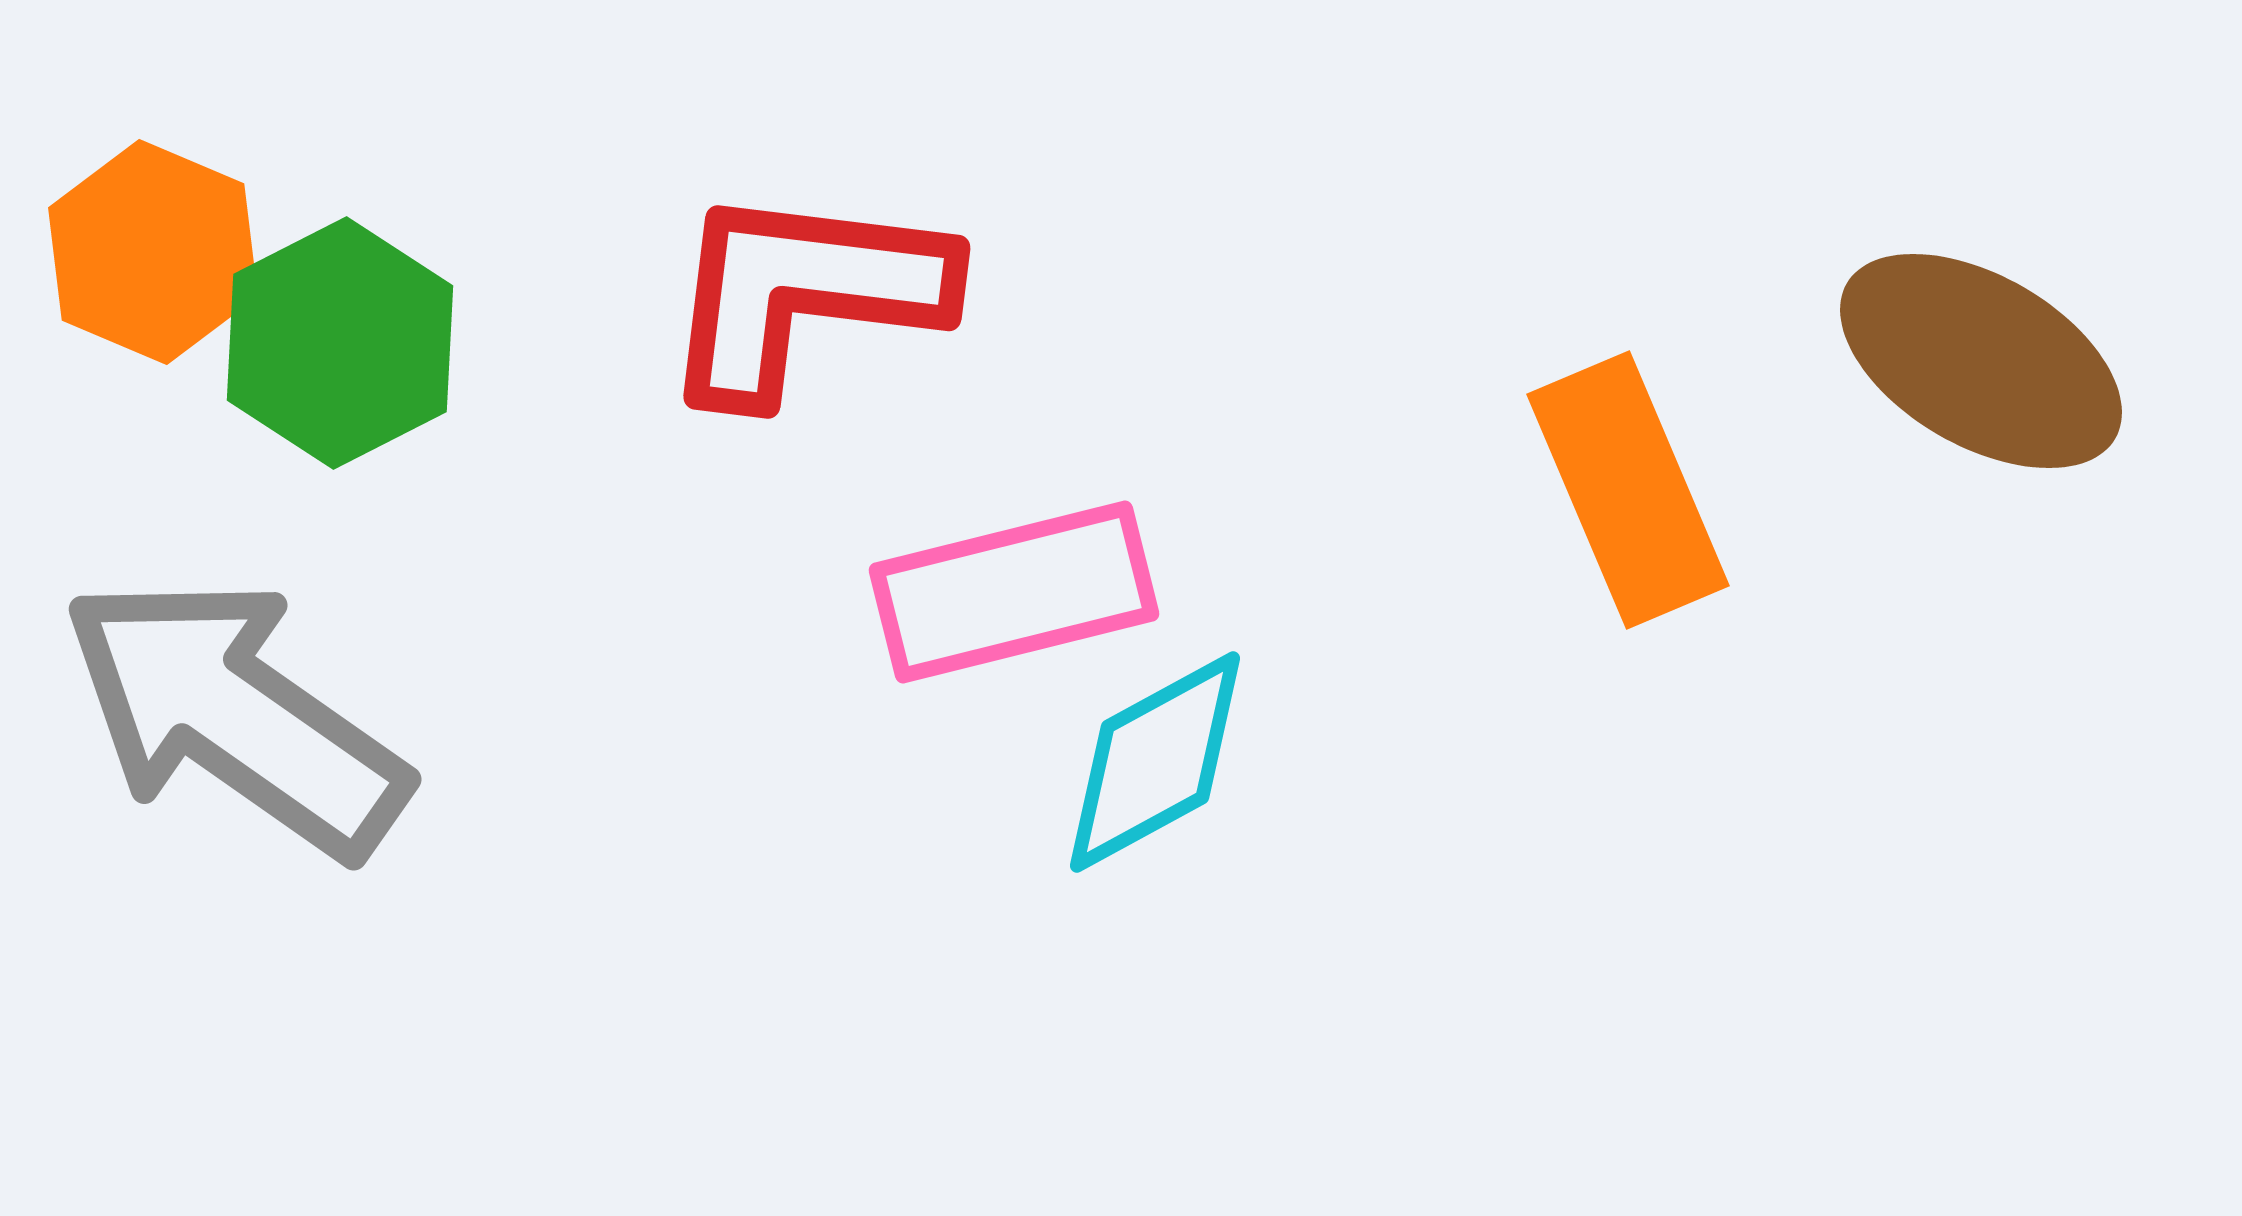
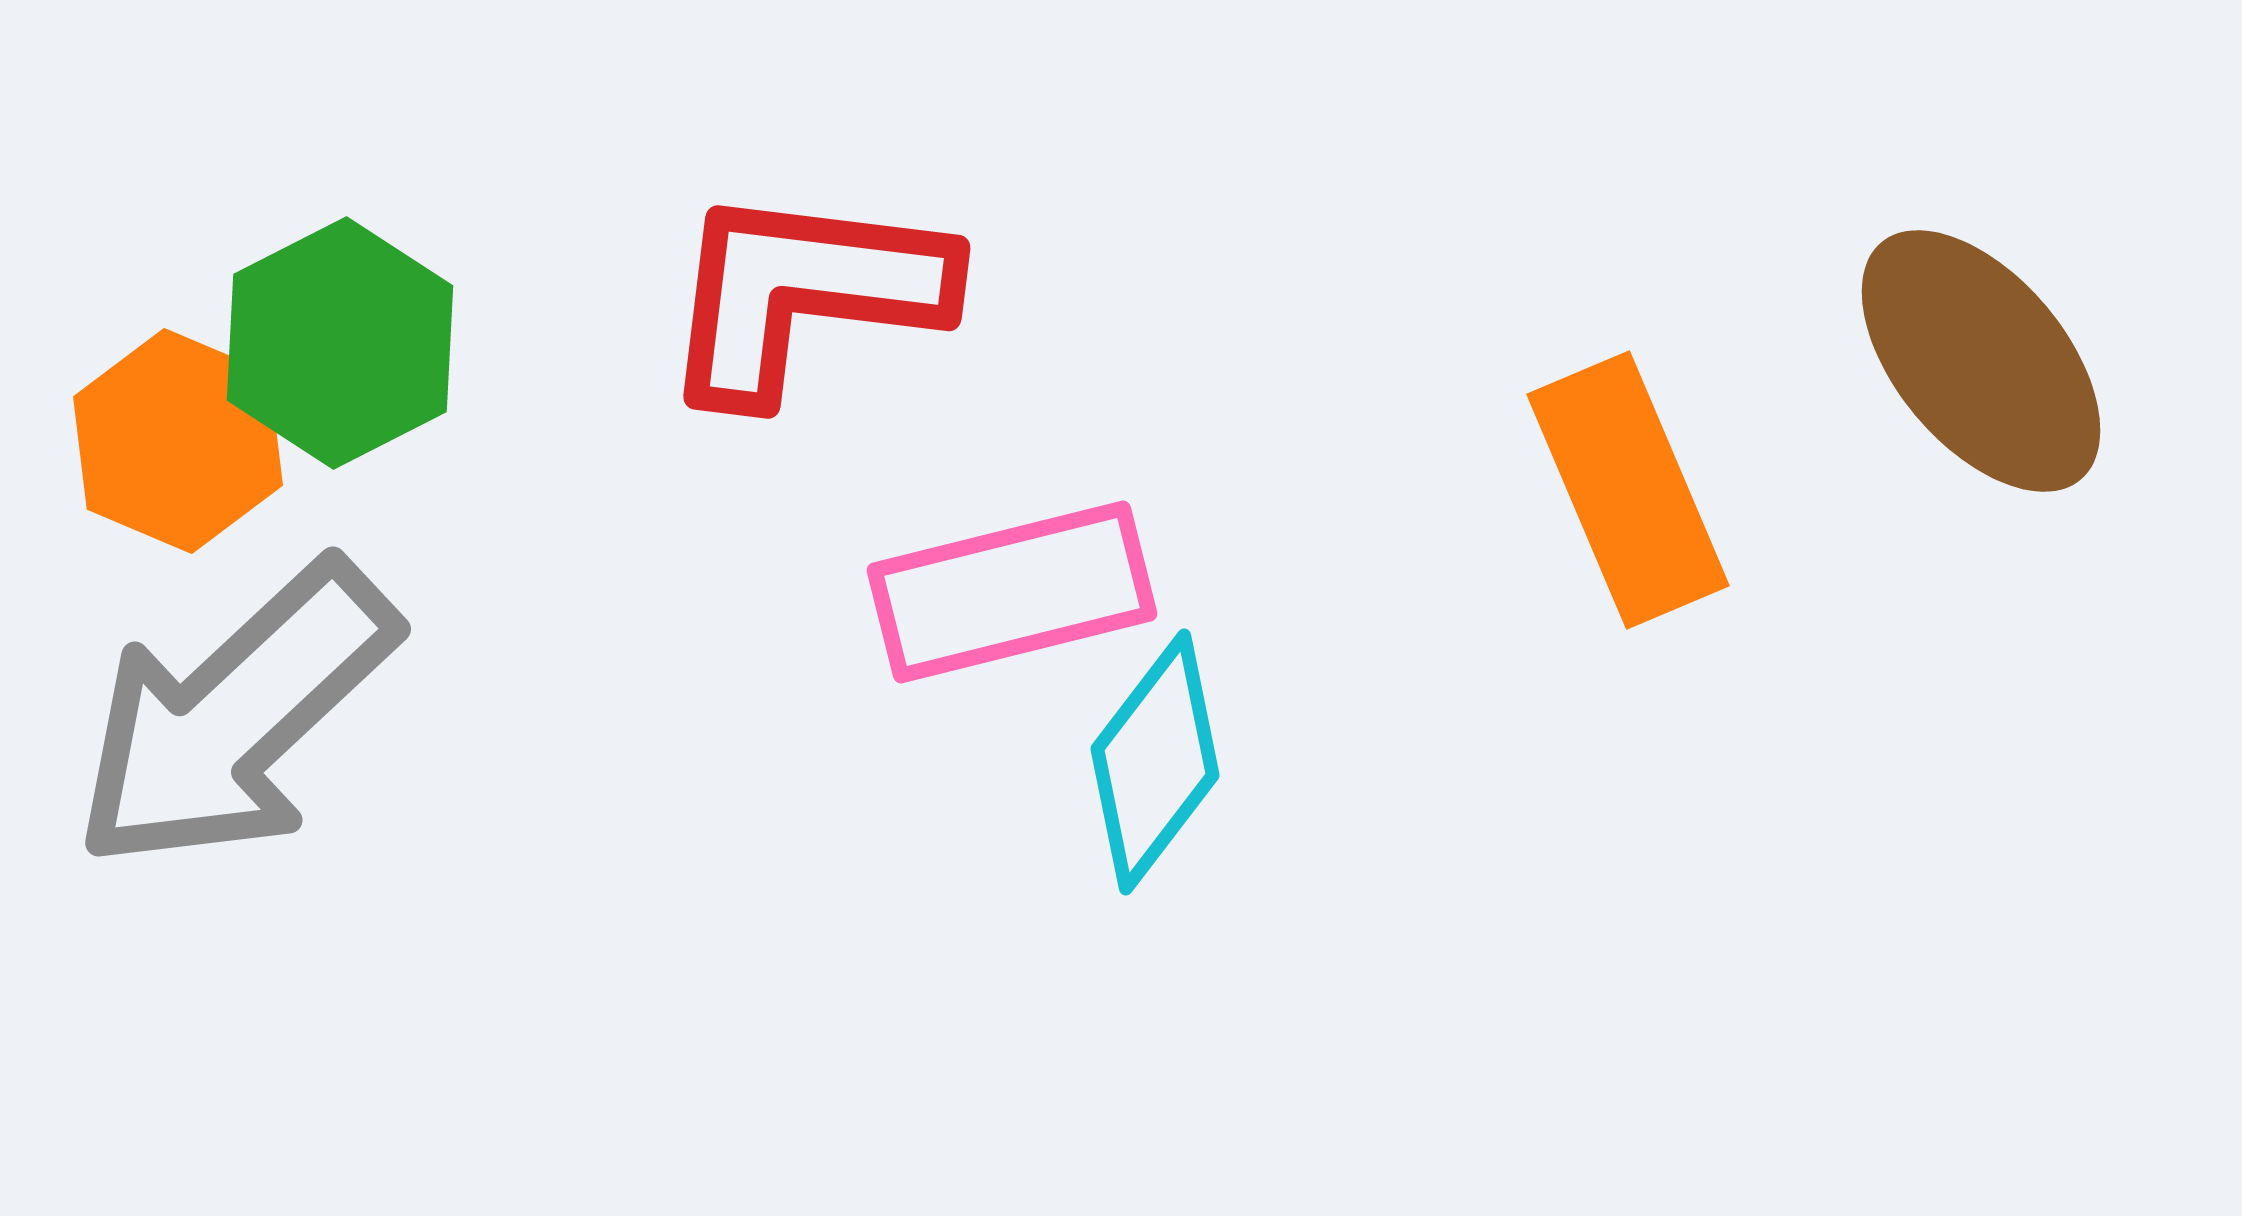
orange hexagon: moved 25 px right, 189 px down
brown ellipse: rotated 20 degrees clockwise
pink rectangle: moved 2 px left
gray arrow: rotated 78 degrees counterclockwise
cyan diamond: rotated 24 degrees counterclockwise
